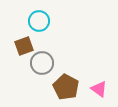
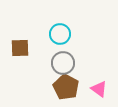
cyan circle: moved 21 px right, 13 px down
brown square: moved 4 px left, 2 px down; rotated 18 degrees clockwise
gray circle: moved 21 px right
